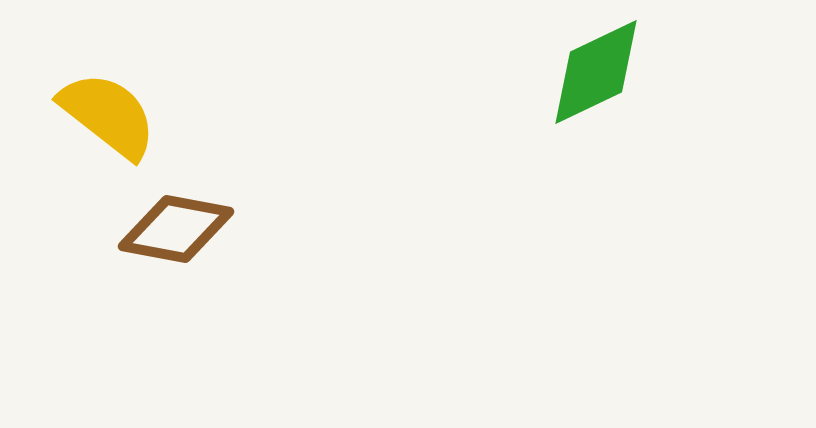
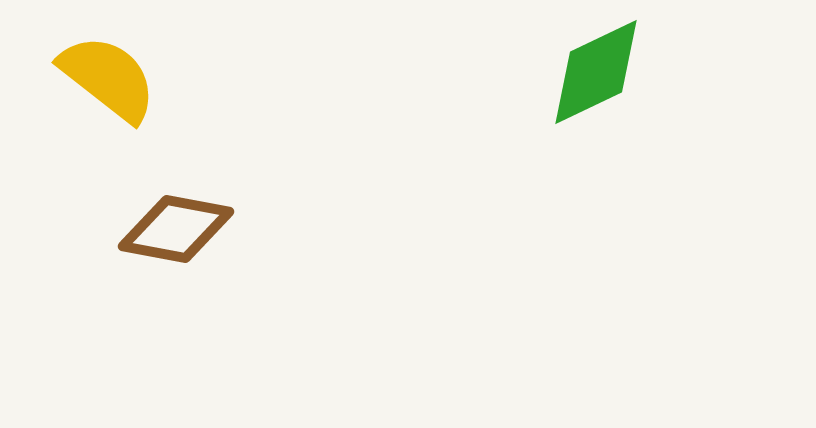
yellow semicircle: moved 37 px up
